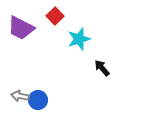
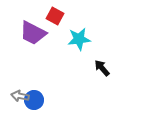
red square: rotated 18 degrees counterclockwise
purple trapezoid: moved 12 px right, 5 px down
cyan star: rotated 10 degrees clockwise
blue circle: moved 4 px left
